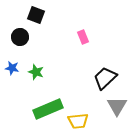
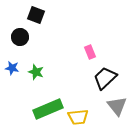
pink rectangle: moved 7 px right, 15 px down
gray triangle: rotated 10 degrees counterclockwise
yellow trapezoid: moved 4 px up
